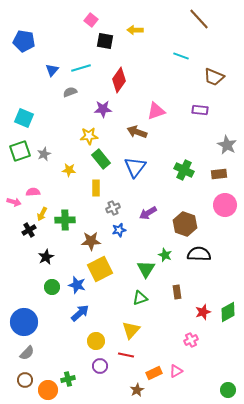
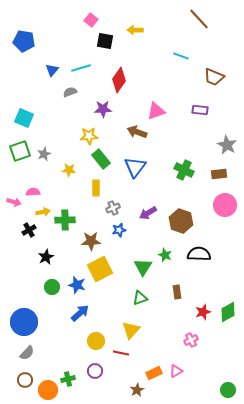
yellow arrow at (42, 214): moved 1 px right, 2 px up; rotated 128 degrees counterclockwise
brown hexagon at (185, 224): moved 4 px left, 3 px up
green triangle at (146, 269): moved 3 px left, 2 px up
red line at (126, 355): moved 5 px left, 2 px up
purple circle at (100, 366): moved 5 px left, 5 px down
